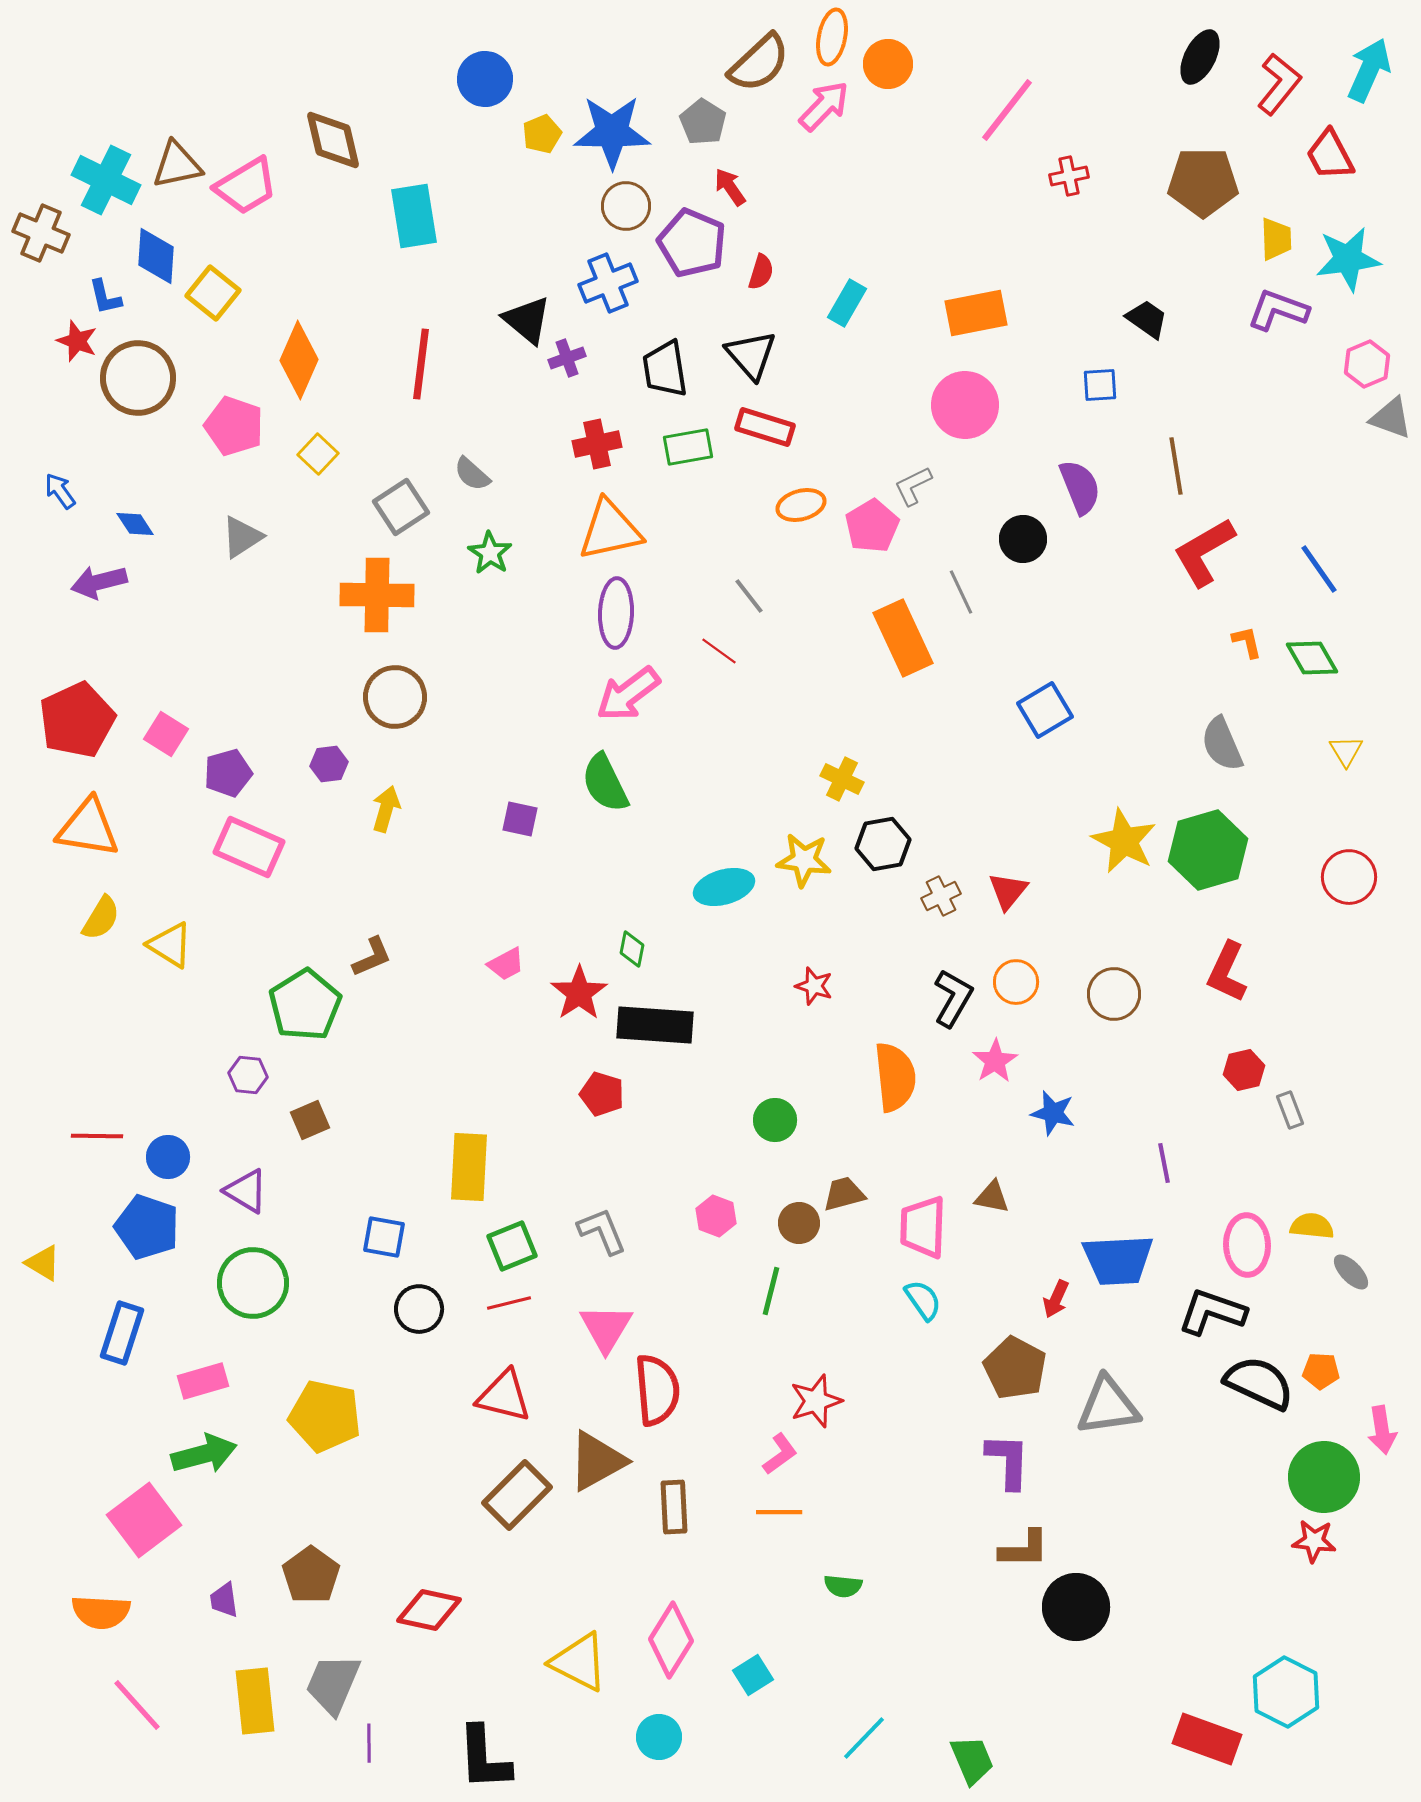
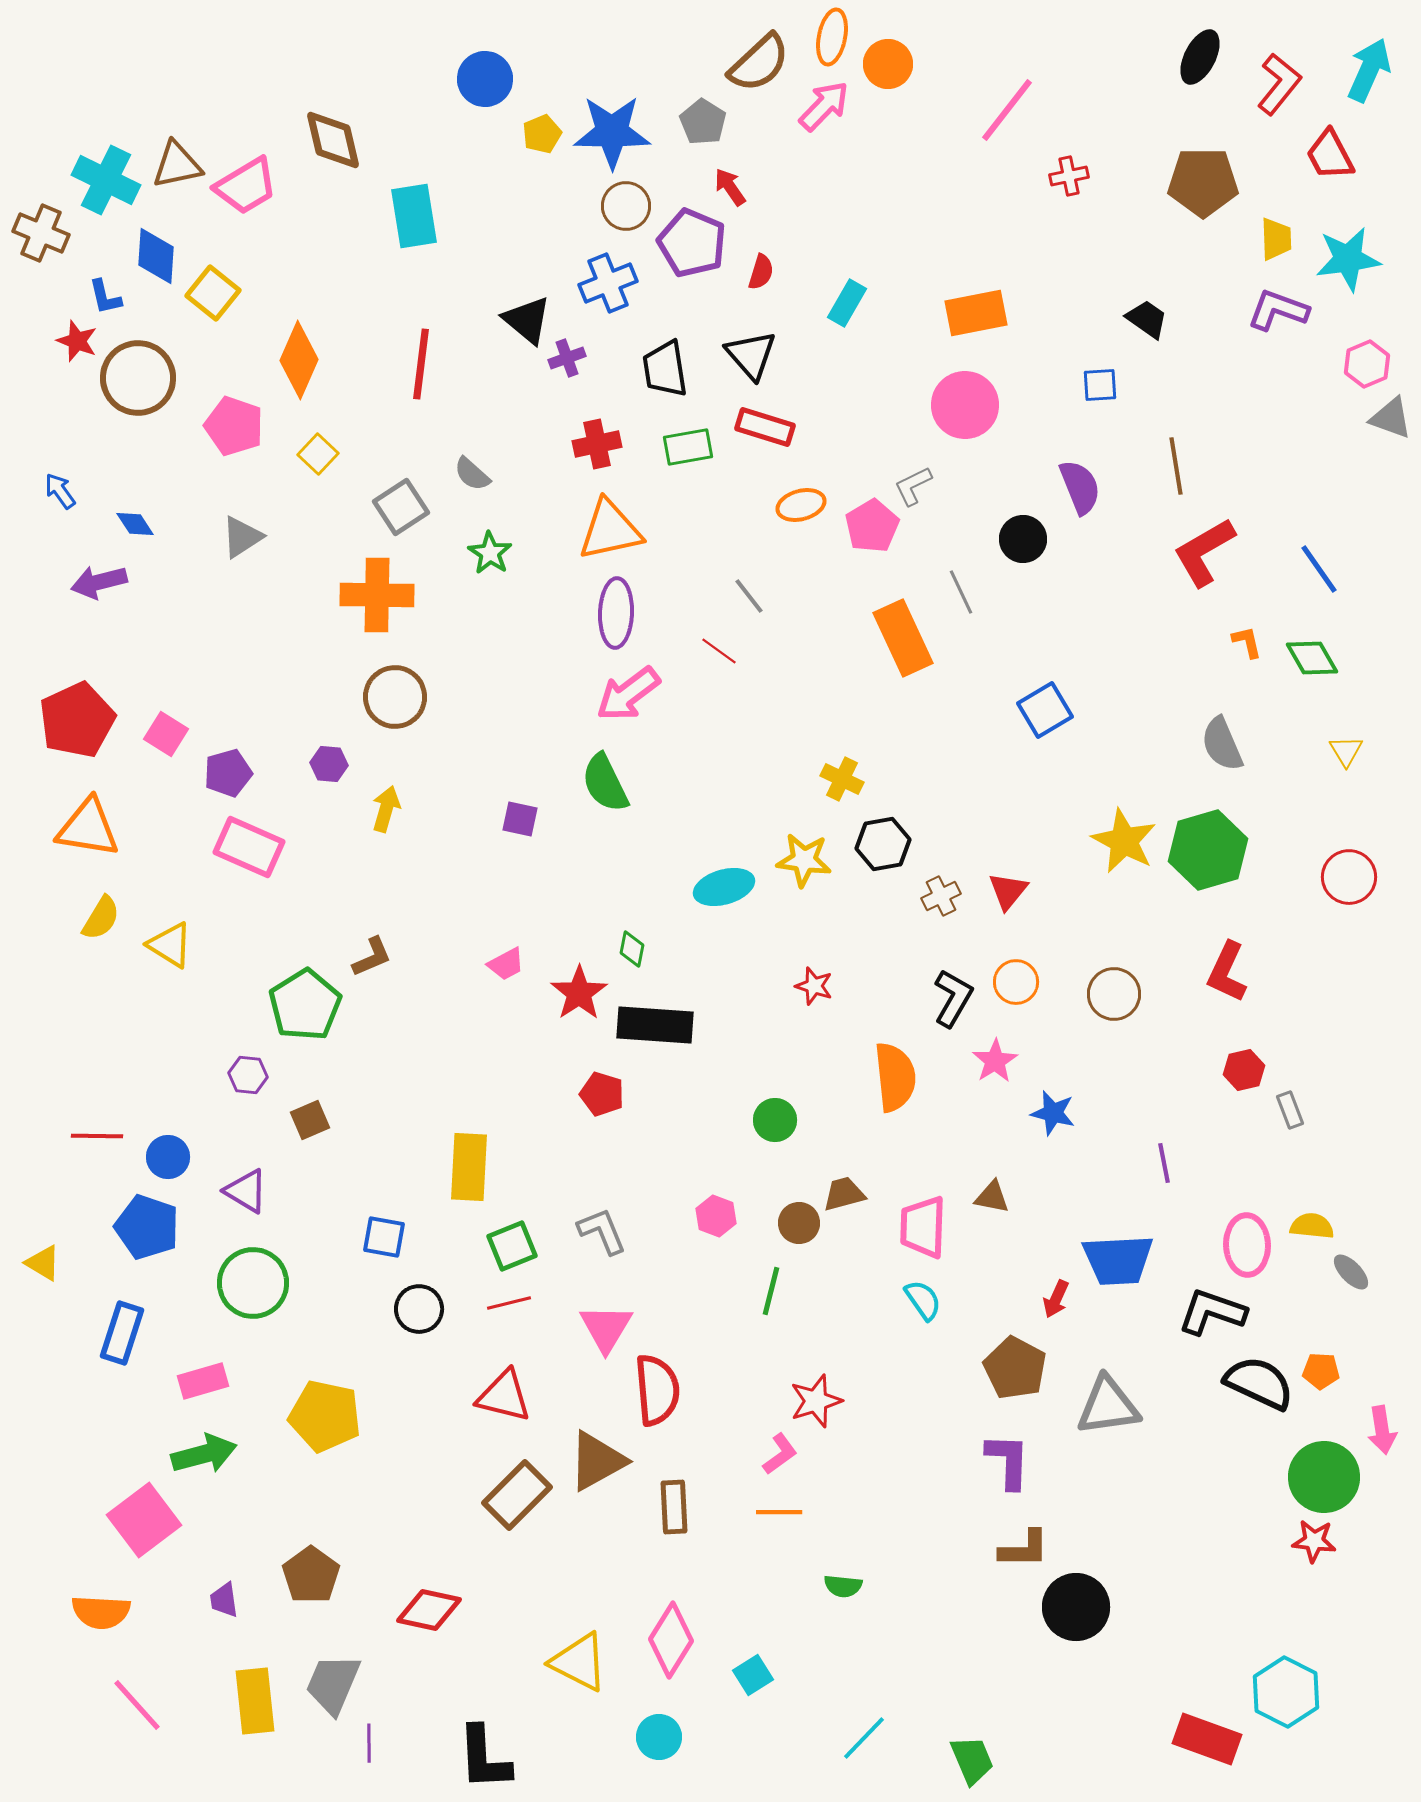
purple hexagon at (329, 764): rotated 12 degrees clockwise
